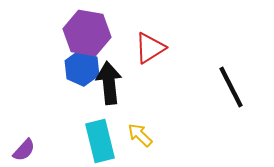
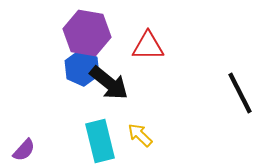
red triangle: moved 2 px left, 2 px up; rotated 32 degrees clockwise
black arrow: rotated 135 degrees clockwise
black line: moved 9 px right, 6 px down
